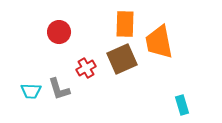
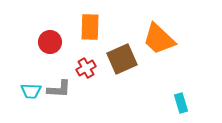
orange rectangle: moved 35 px left, 3 px down
red circle: moved 9 px left, 10 px down
orange trapezoid: moved 3 px up; rotated 36 degrees counterclockwise
gray L-shape: rotated 70 degrees counterclockwise
cyan rectangle: moved 1 px left, 2 px up
